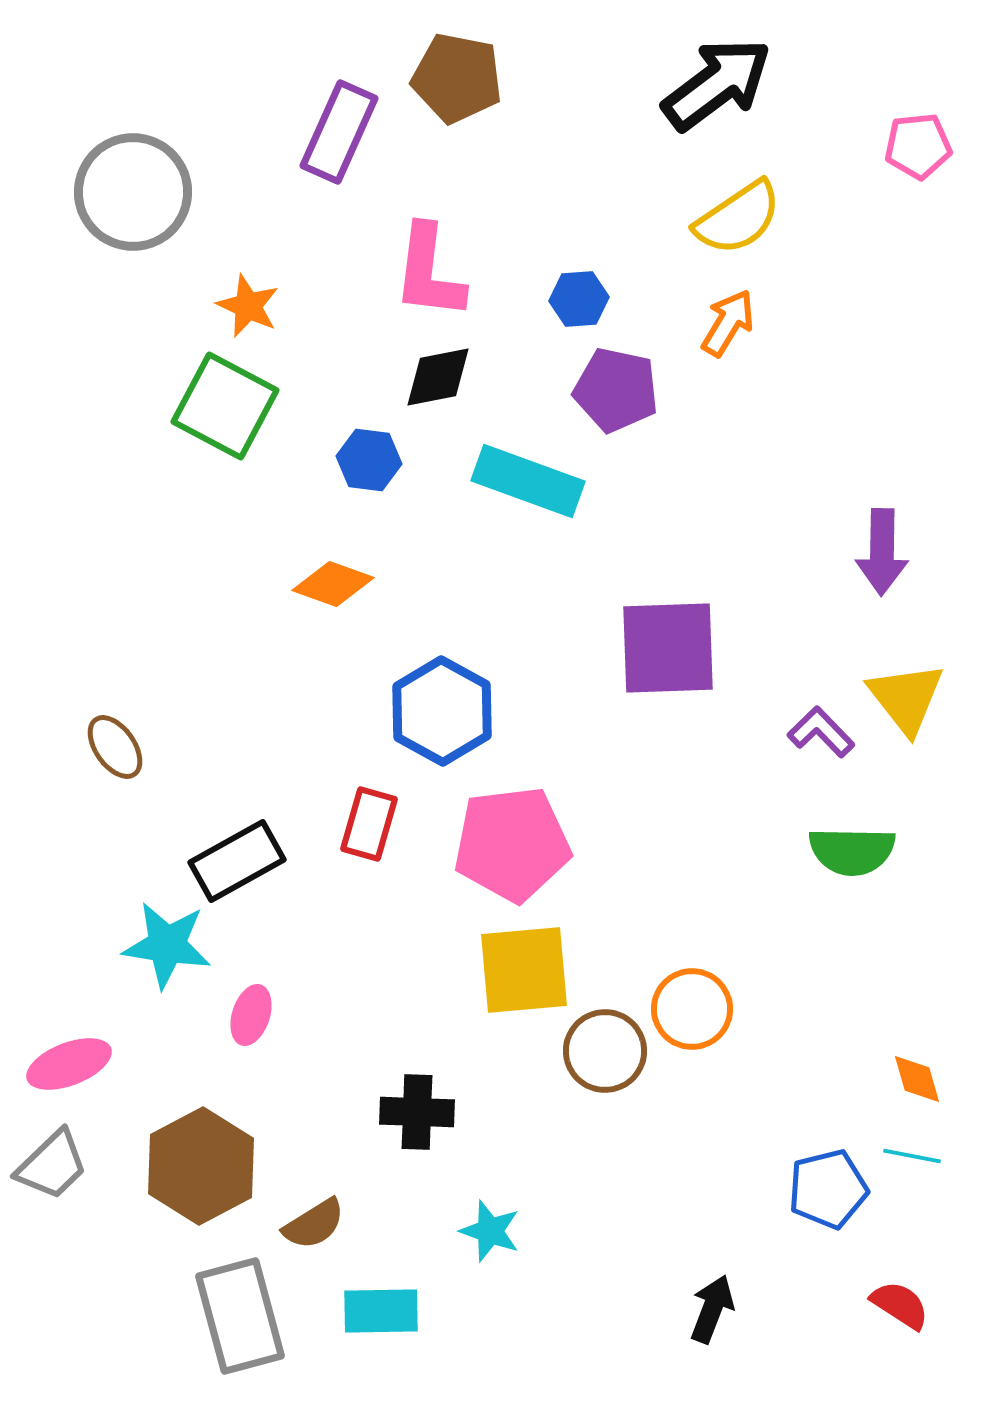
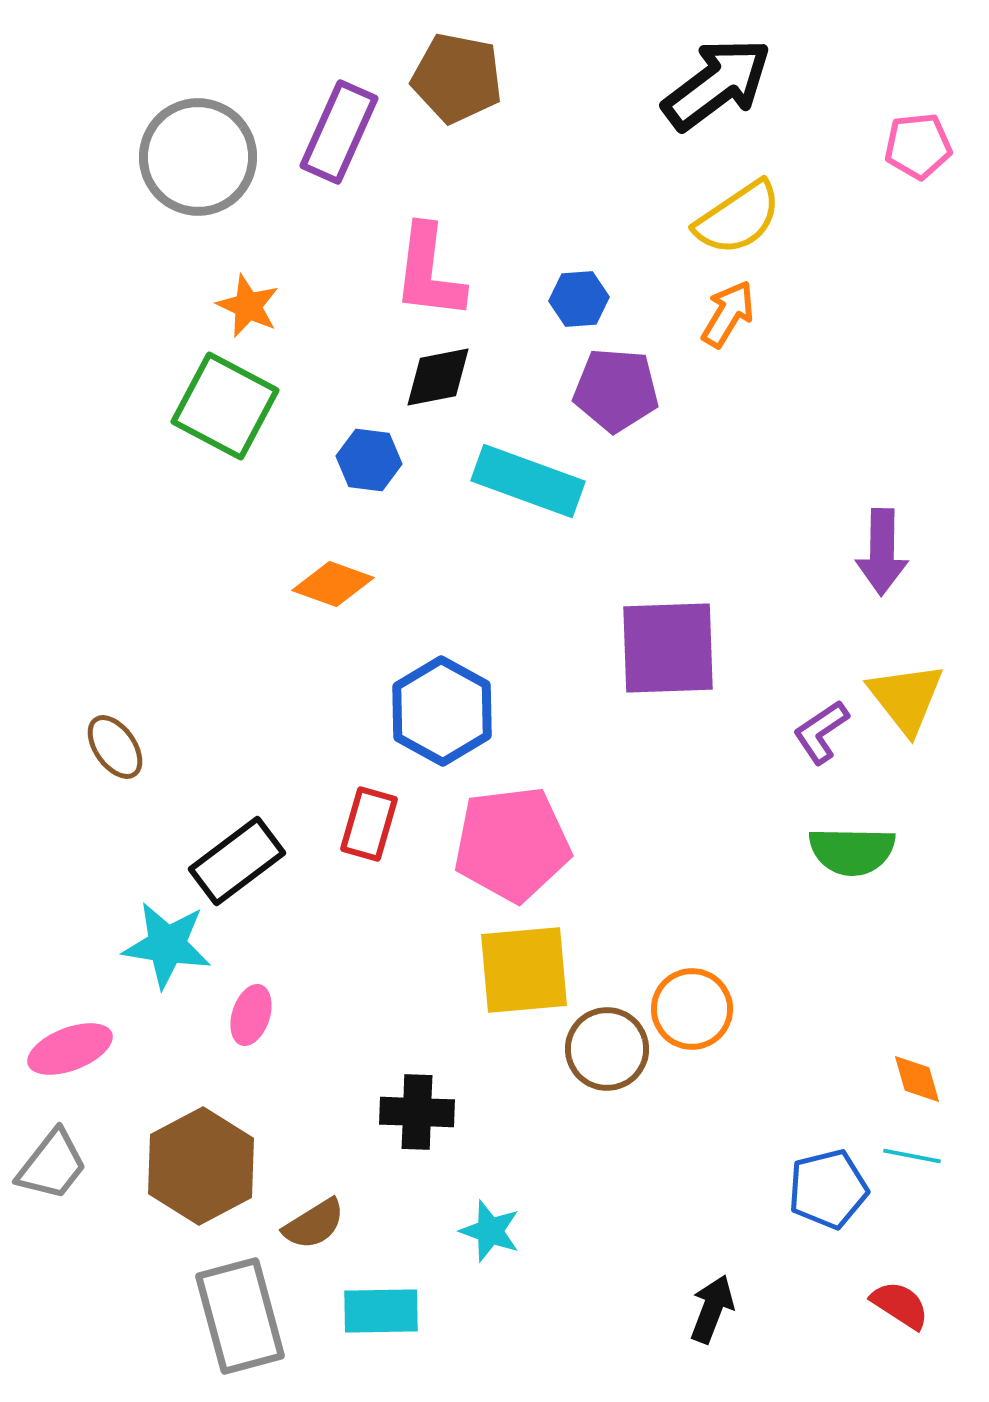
gray circle at (133, 192): moved 65 px right, 35 px up
orange arrow at (728, 323): moved 9 px up
purple pentagon at (616, 390): rotated 8 degrees counterclockwise
purple L-shape at (821, 732): rotated 80 degrees counterclockwise
black rectangle at (237, 861): rotated 8 degrees counterclockwise
brown circle at (605, 1051): moved 2 px right, 2 px up
pink ellipse at (69, 1064): moved 1 px right, 15 px up
gray trapezoid at (52, 1165): rotated 8 degrees counterclockwise
